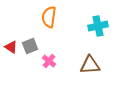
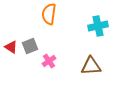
orange semicircle: moved 3 px up
pink cross: rotated 16 degrees clockwise
brown triangle: moved 1 px right, 1 px down
